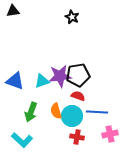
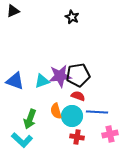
black triangle: rotated 16 degrees counterclockwise
green arrow: moved 1 px left, 7 px down
